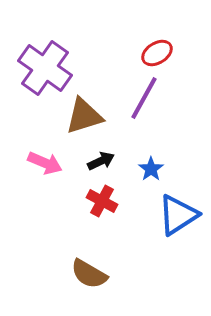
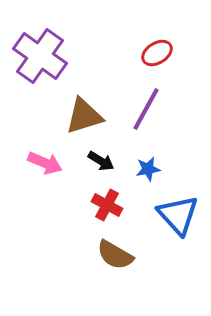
purple cross: moved 5 px left, 12 px up
purple line: moved 2 px right, 11 px down
black arrow: rotated 56 degrees clockwise
blue star: moved 3 px left; rotated 25 degrees clockwise
red cross: moved 5 px right, 4 px down
blue triangle: rotated 39 degrees counterclockwise
brown semicircle: moved 26 px right, 19 px up
